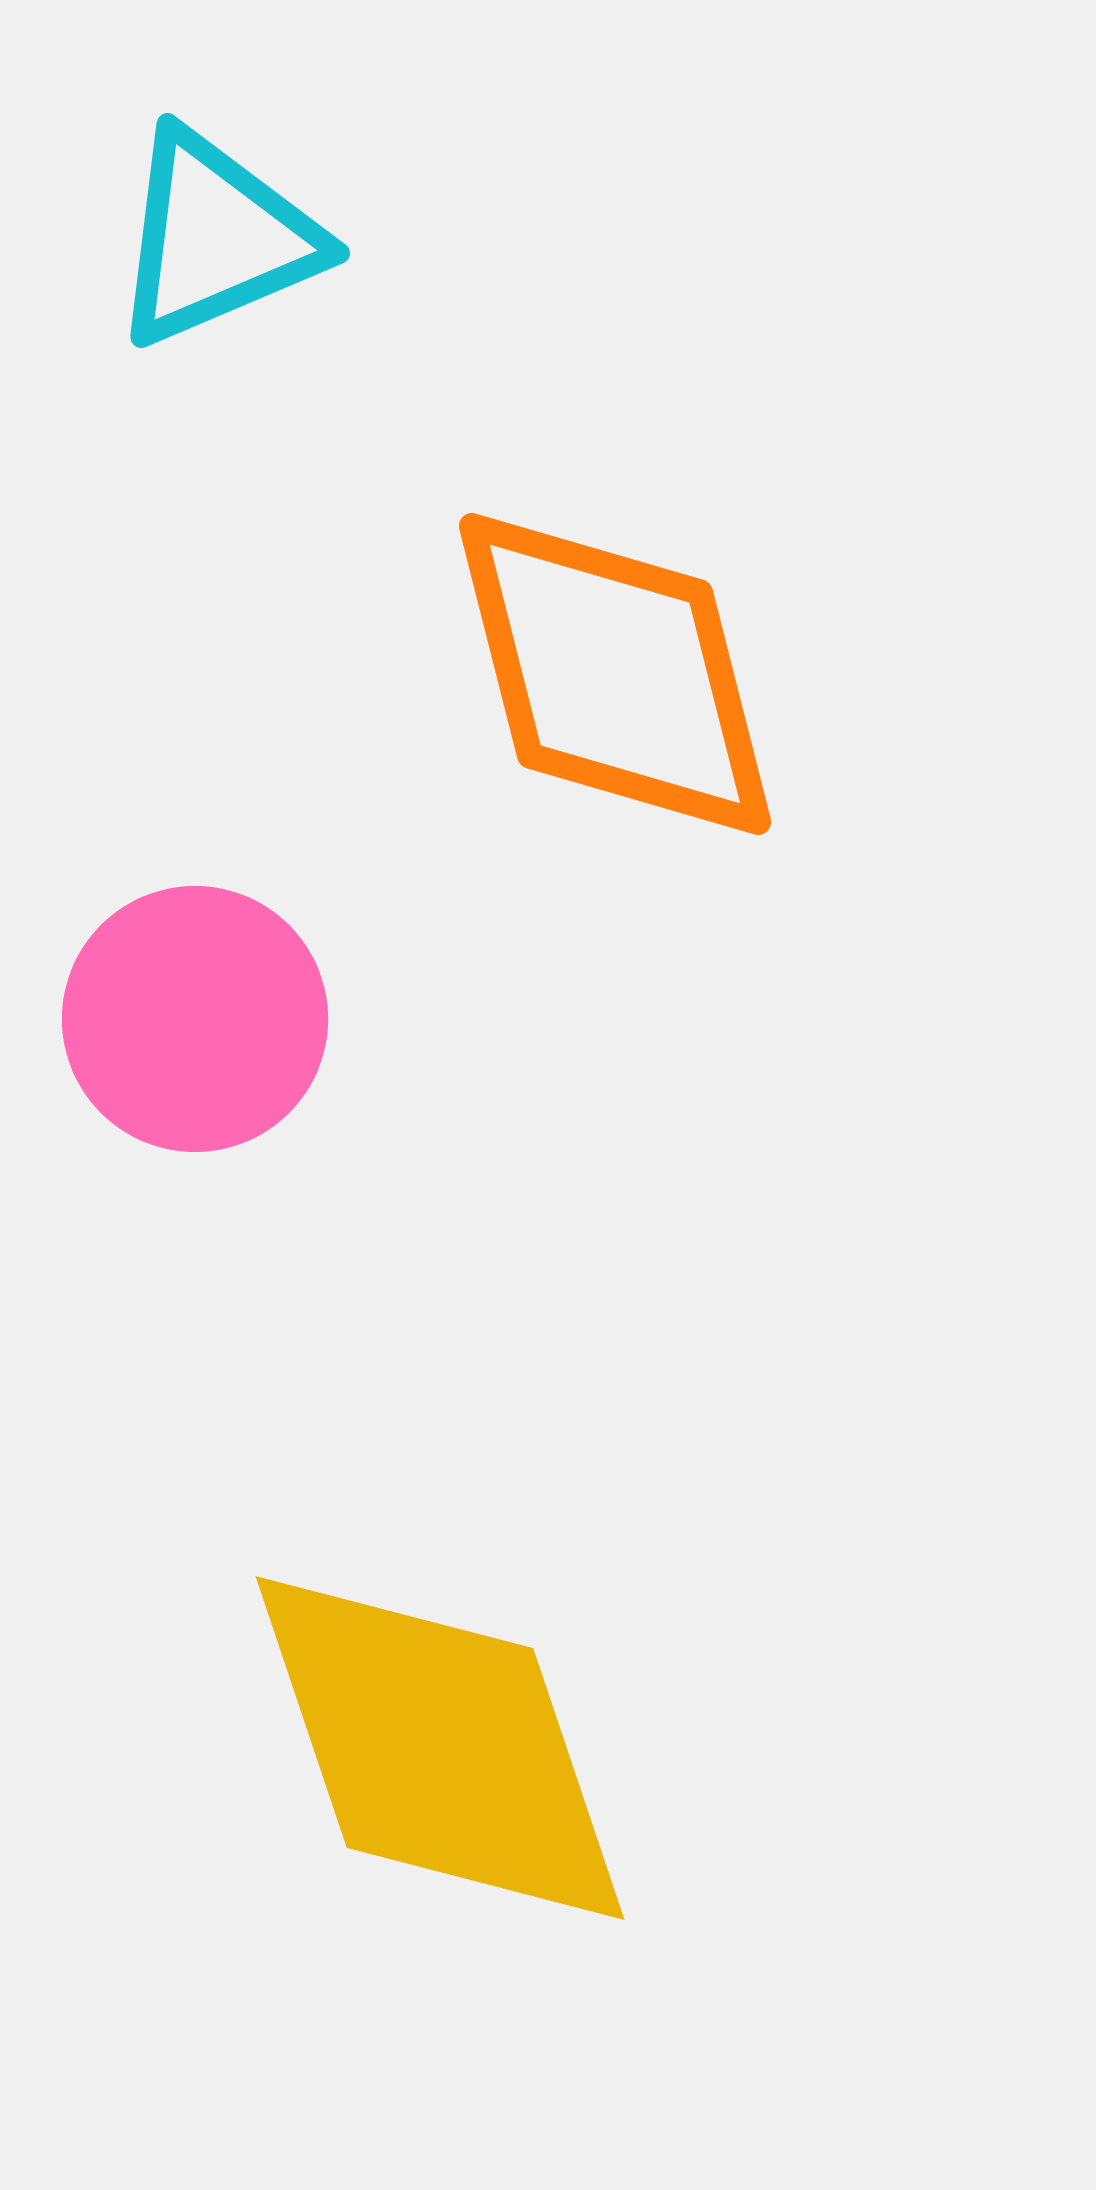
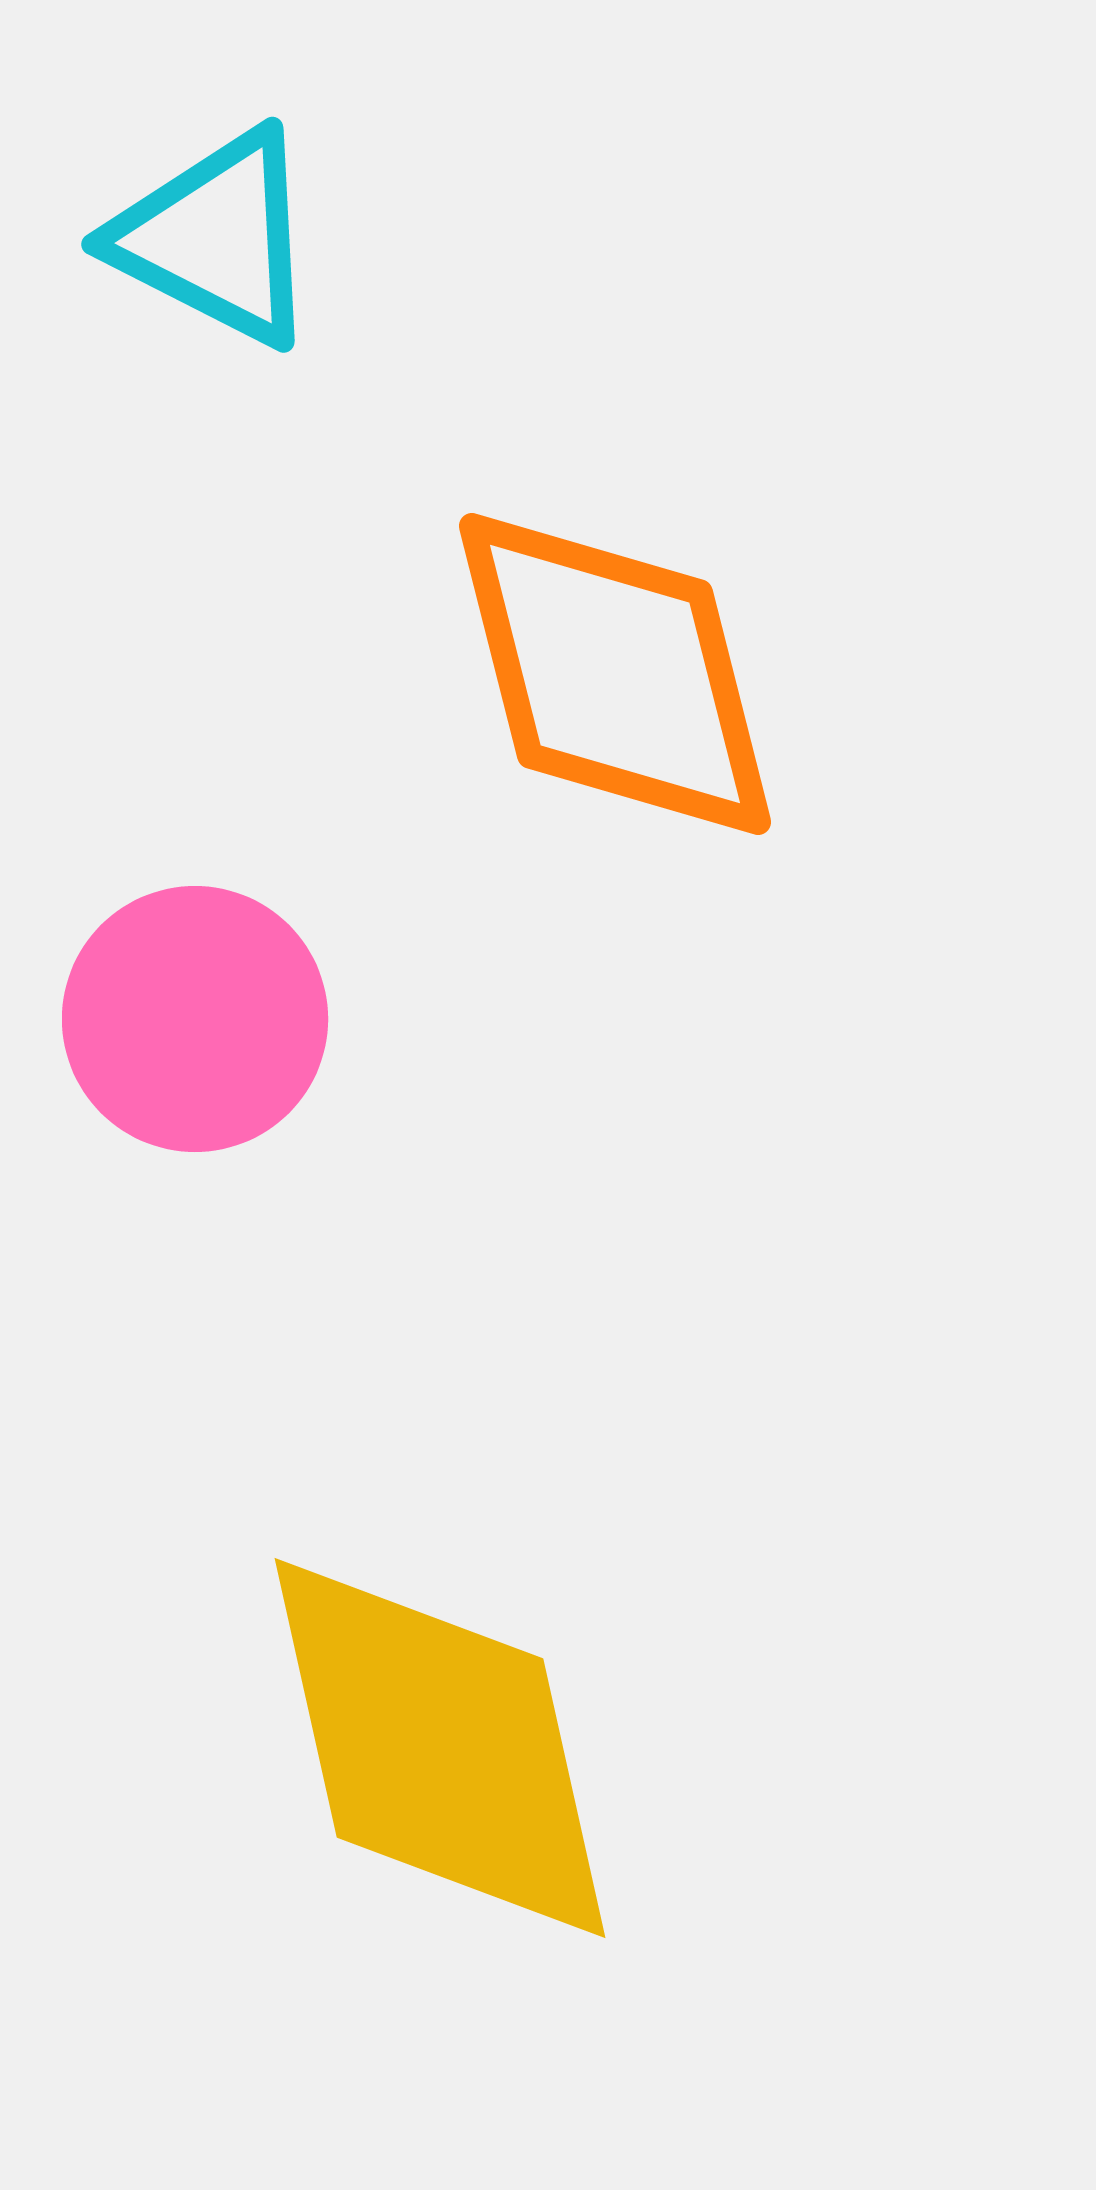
cyan triangle: rotated 50 degrees clockwise
yellow diamond: rotated 6 degrees clockwise
